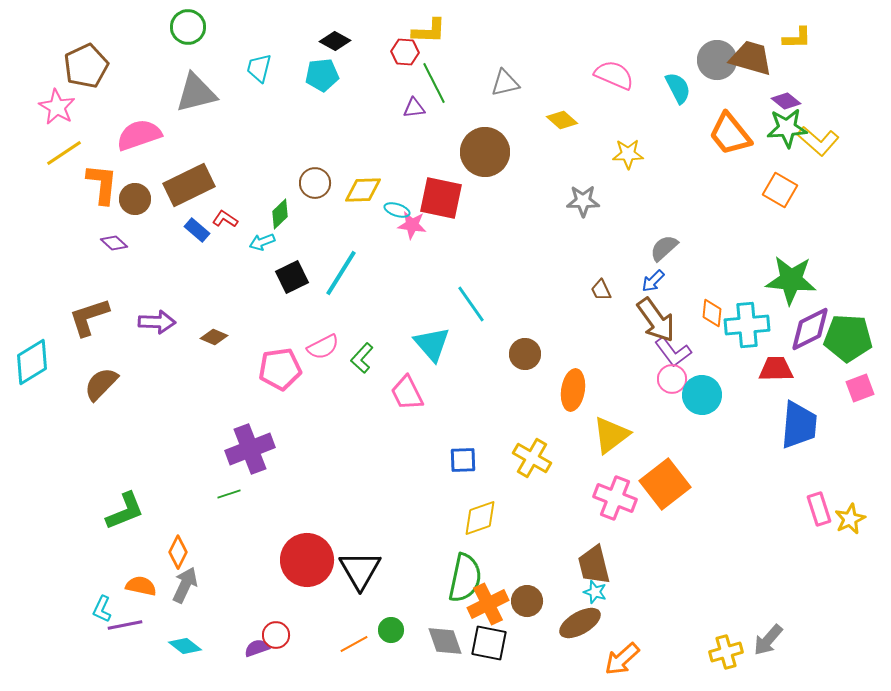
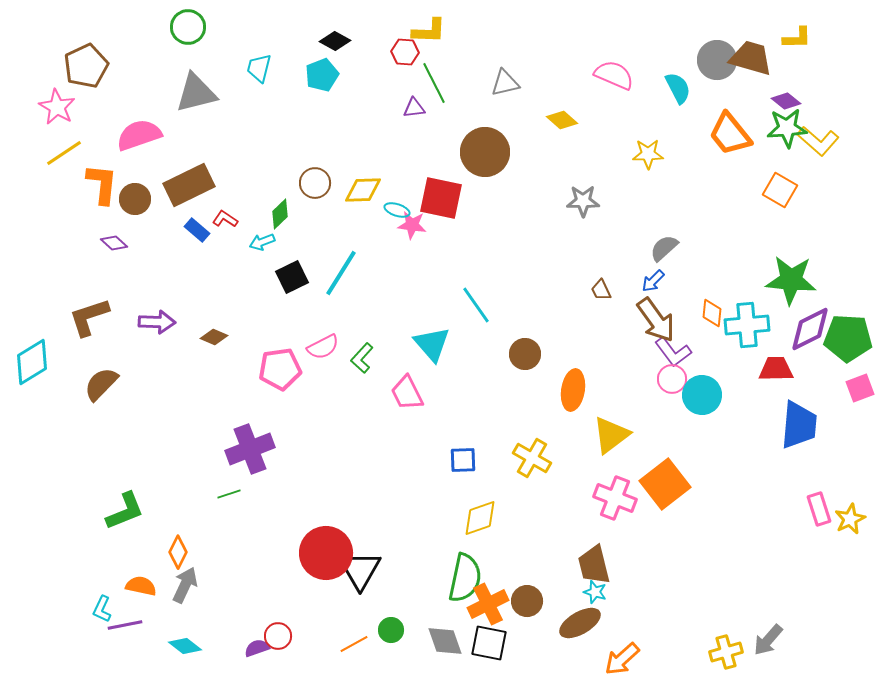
cyan pentagon at (322, 75): rotated 16 degrees counterclockwise
yellow star at (628, 154): moved 20 px right
cyan line at (471, 304): moved 5 px right, 1 px down
red circle at (307, 560): moved 19 px right, 7 px up
red circle at (276, 635): moved 2 px right, 1 px down
